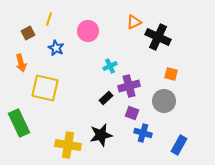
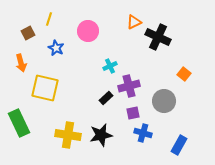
orange square: moved 13 px right; rotated 24 degrees clockwise
purple square: moved 1 px right; rotated 32 degrees counterclockwise
yellow cross: moved 10 px up
